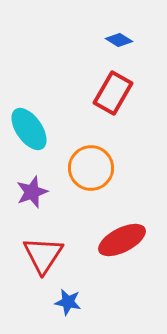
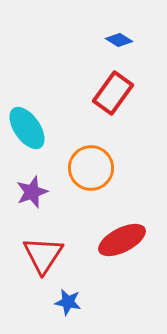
red rectangle: rotated 6 degrees clockwise
cyan ellipse: moved 2 px left, 1 px up
